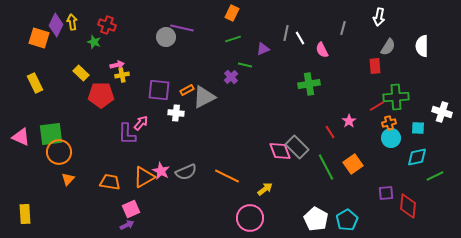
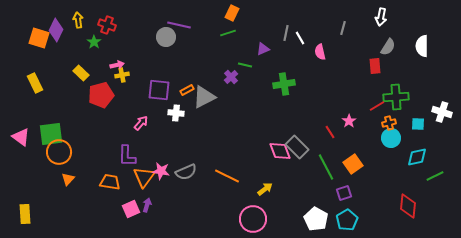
white arrow at (379, 17): moved 2 px right
yellow arrow at (72, 22): moved 6 px right, 2 px up
purple diamond at (56, 25): moved 5 px down
purple line at (182, 28): moved 3 px left, 3 px up
green line at (233, 39): moved 5 px left, 6 px up
green star at (94, 42): rotated 16 degrees clockwise
pink semicircle at (322, 50): moved 2 px left, 2 px down; rotated 14 degrees clockwise
green cross at (309, 84): moved 25 px left
red pentagon at (101, 95): rotated 15 degrees counterclockwise
cyan square at (418, 128): moved 4 px up
purple L-shape at (127, 134): moved 22 px down
pink triangle at (21, 137): rotated 12 degrees clockwise
pink star at (161, 171): rotated 18 degrees counterclockwise
orange triangle at (144, 177): rotated 25 degrees counterclockwise
purple square at (386, 193): moved 42 px left; rotated 14 degrees counterclockwise
pink circle at (250, 218): moved 3 px right, 1 px down
purple arrow at (127, 225): moved 20 px right, 20 px up; rotated 48 degrees counterclockwise
